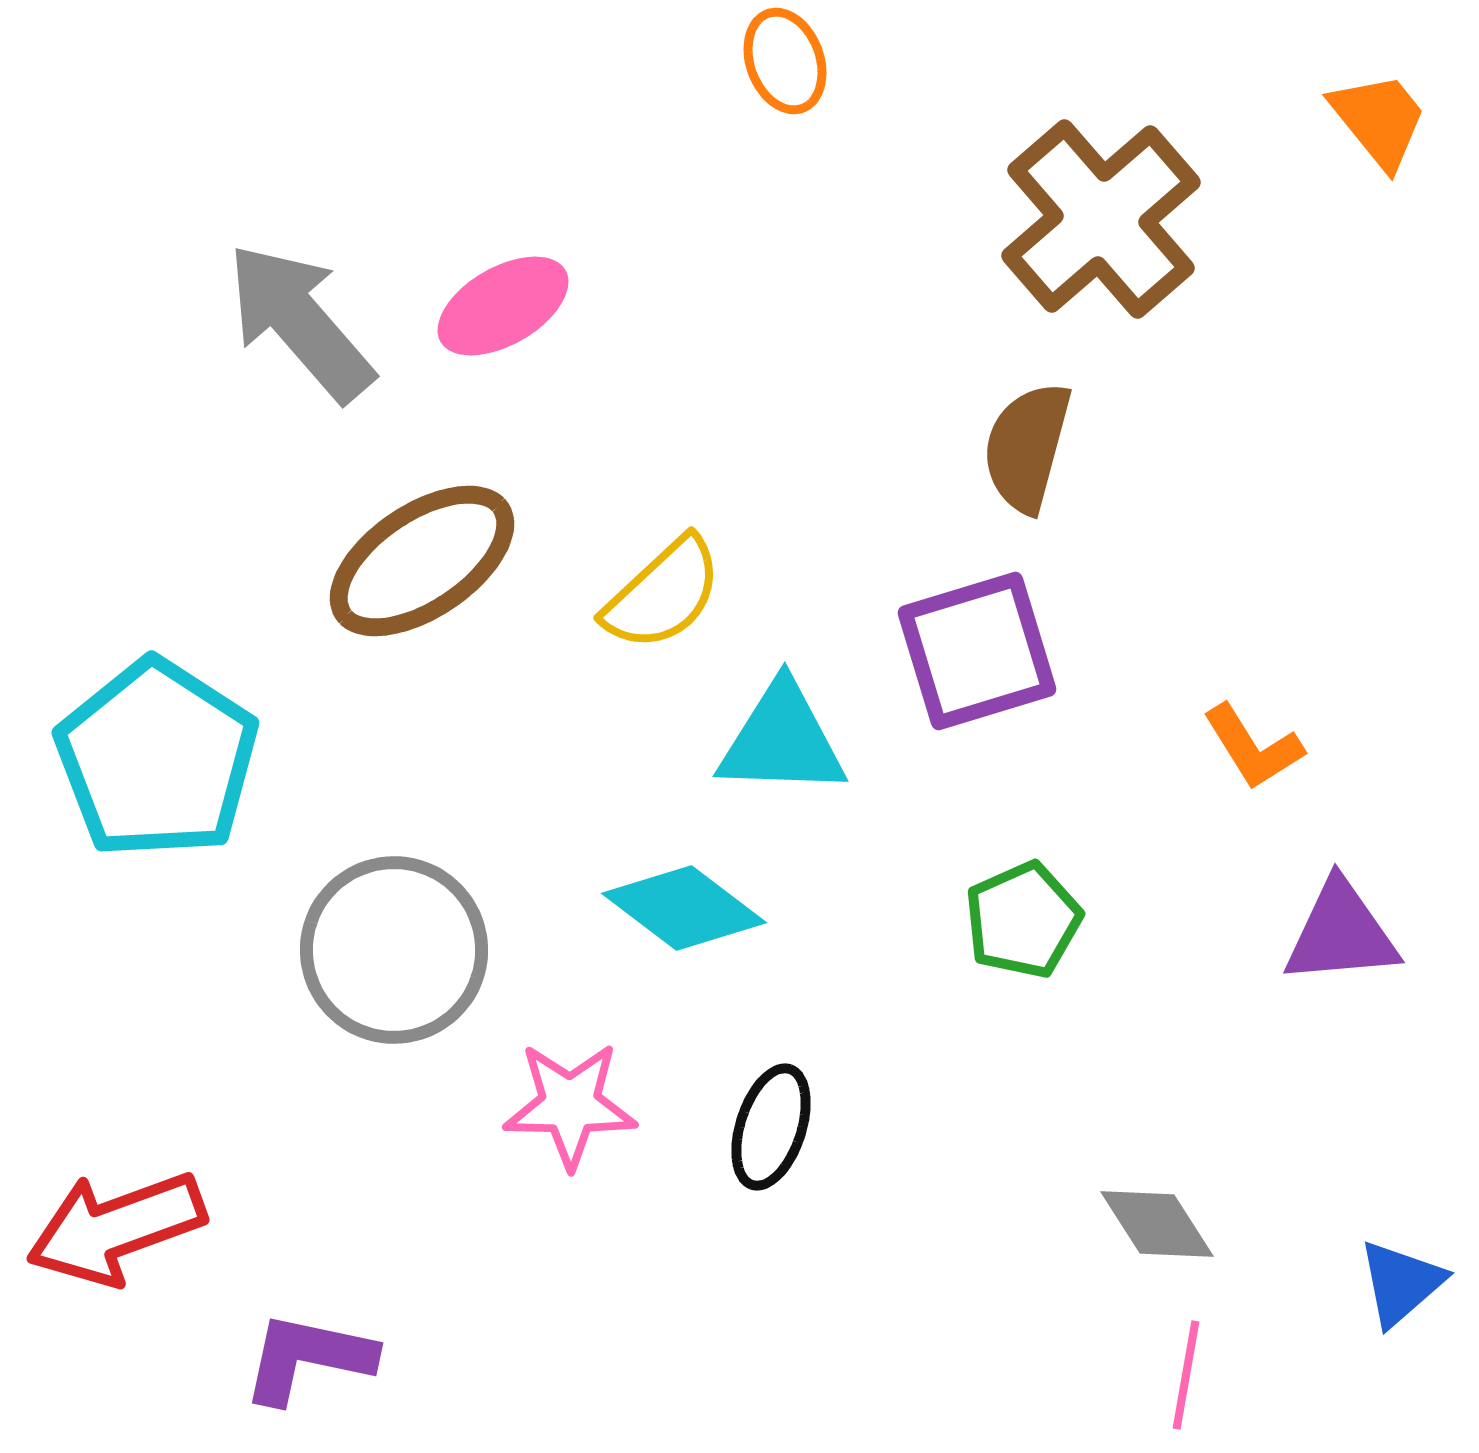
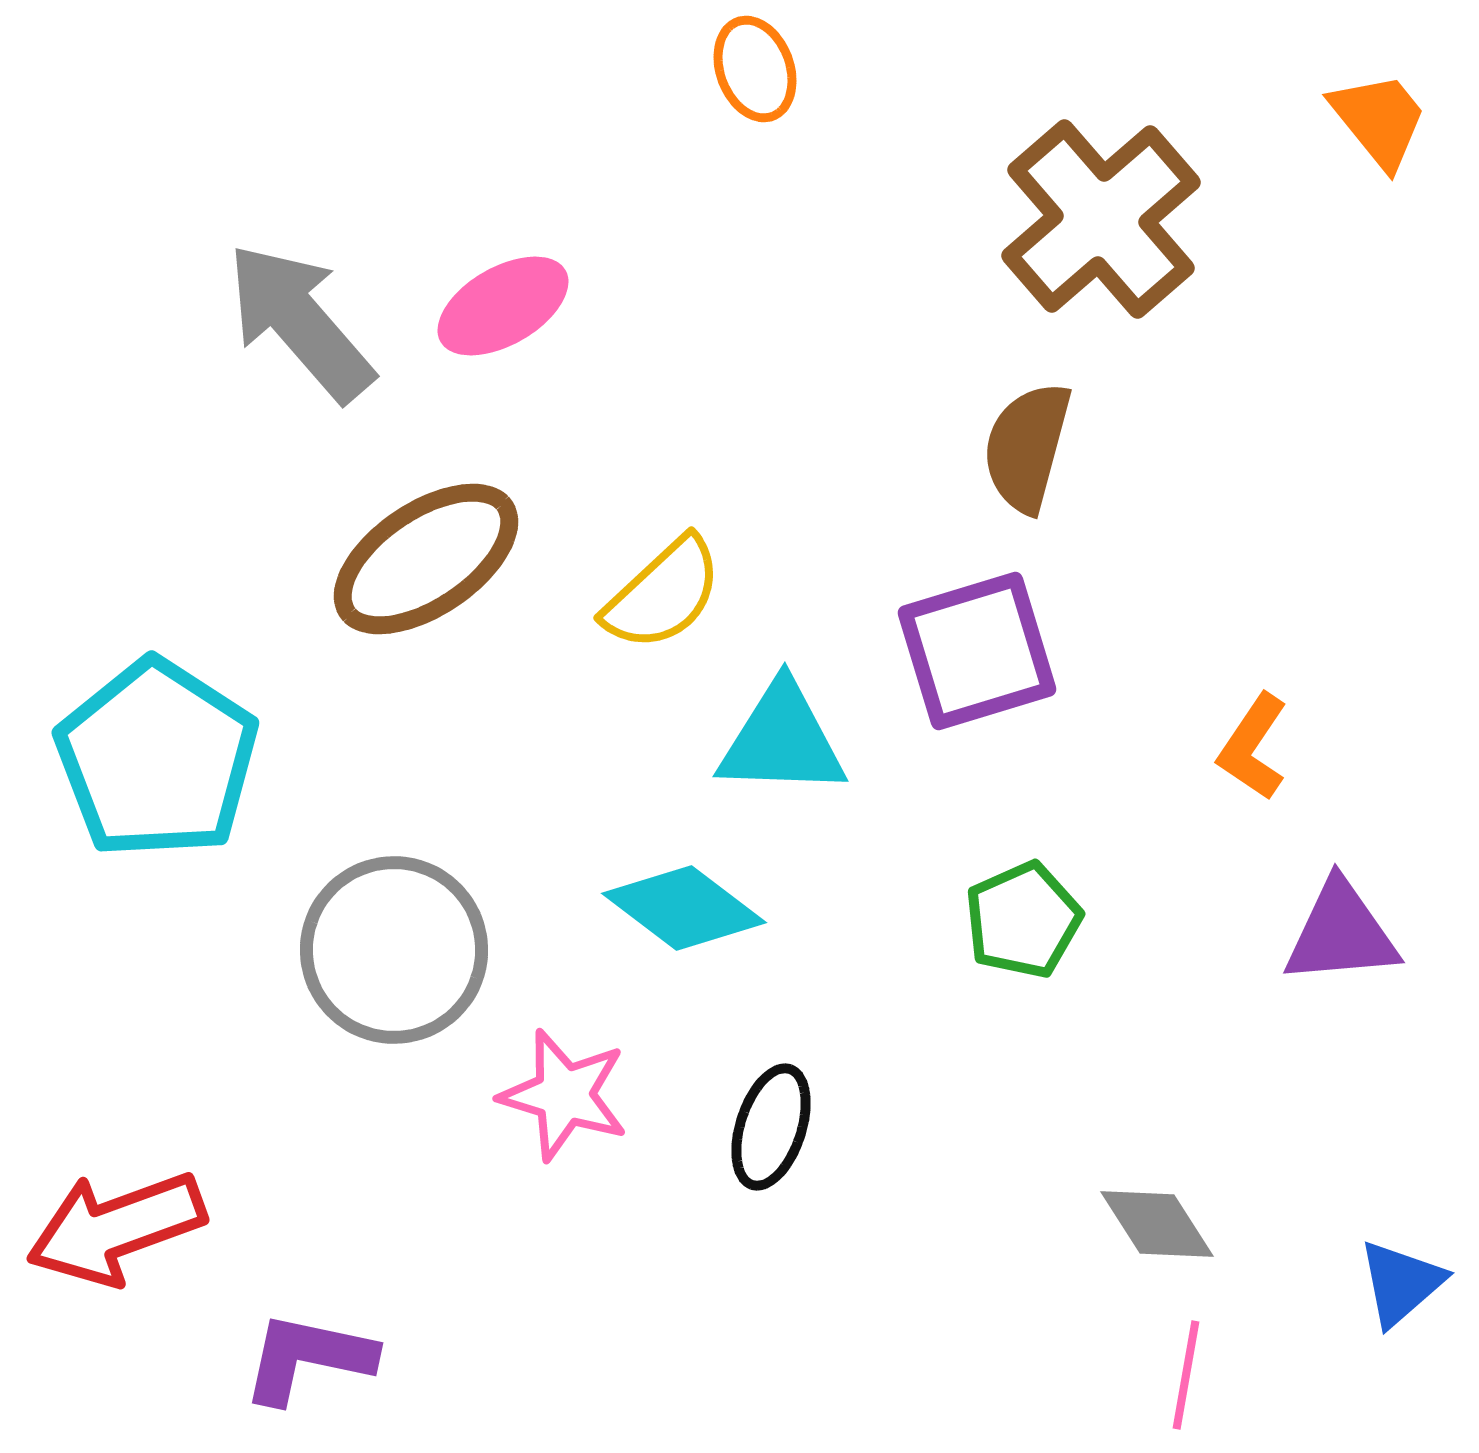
orange ellipse: moved 30 px left, 8 px down
brown ellipse: moved 4 px right, 2 px up
orange L-shape: rotated 66 degrees clockwise
pink star: moved 6 px left, 10 px up; rotated 16 degrees clockwise
